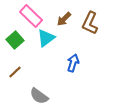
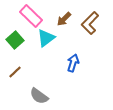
brown L-shape: rotated 20 degrees clockwise
